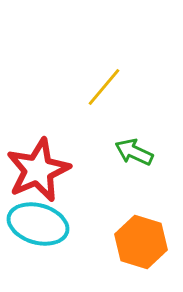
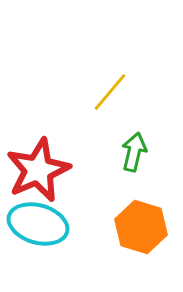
yellow line: moved 6 px right, 5 px down
green arrow: rotated 78 degrees clockwise
orange hexagon: moved 15 px up
